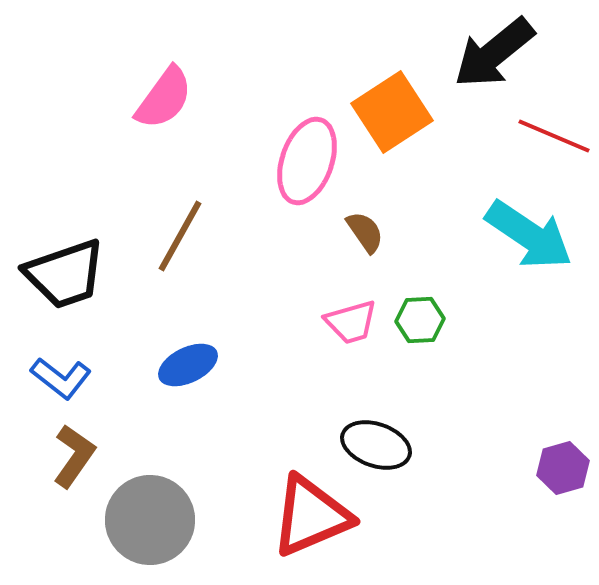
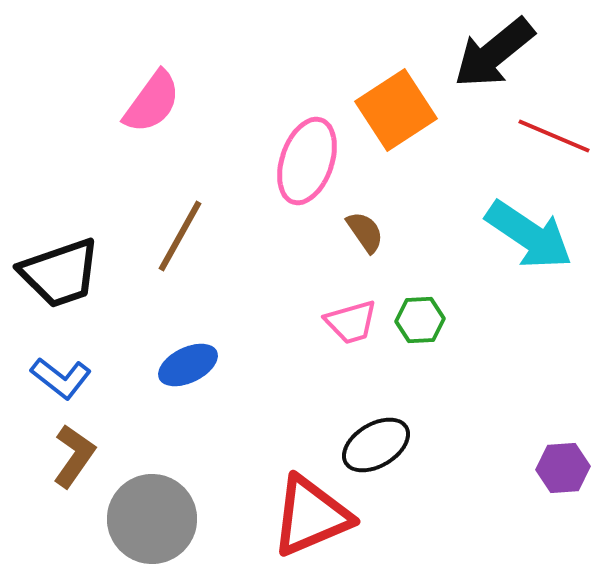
pink semicircle: moved 12 px left, 4 px down
orange square: moved 4 px right, 2 px up
black trapezoid: moved 5 px left, 1 px up
black ellipse: rotated 50 degrees counterclockwise
purple hexagon: rotated 12 degrees clockwise
gray circle: moved 2 px right, 1 px up
